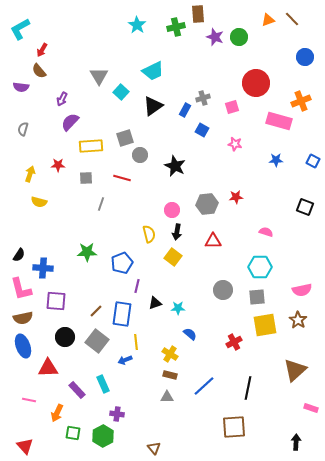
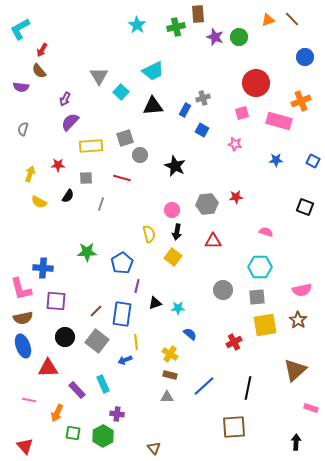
purple arrow at (62, 99): moved 3 px right
black triangle at (153, 106): rotated 30 degrees clockwise
pink square at (232, 107): moved 10 px right, 6 px down
yellow semicircle at (39, 202): rotated 14 degrees clockwise
black semicircle at (19, 255): moved 49 px right, 59 px up
blue pentagon at (122, 263): rotated 10 degrees counterclockwise
